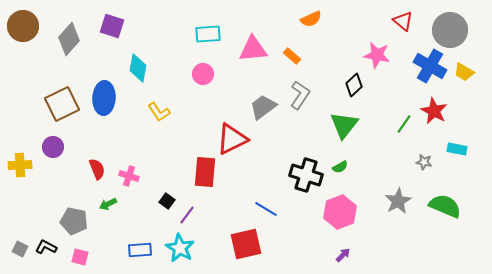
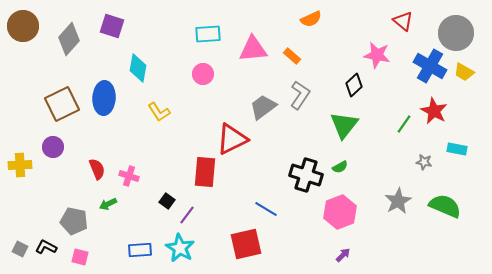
gray circle at (450, 30): moved 6 px right, 3 px down
